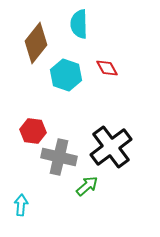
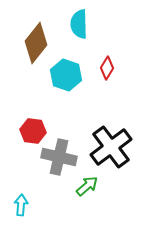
red diamond: rotated 60 degrees clockwise
